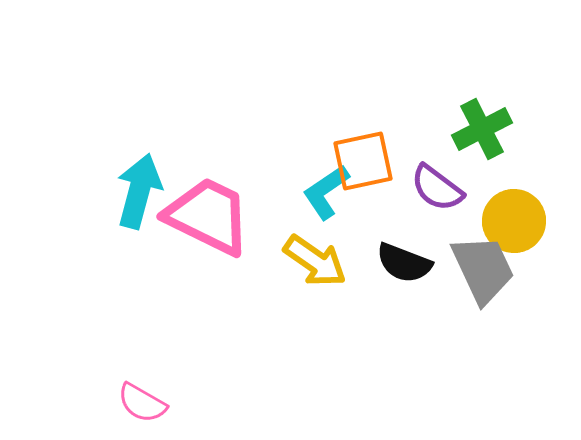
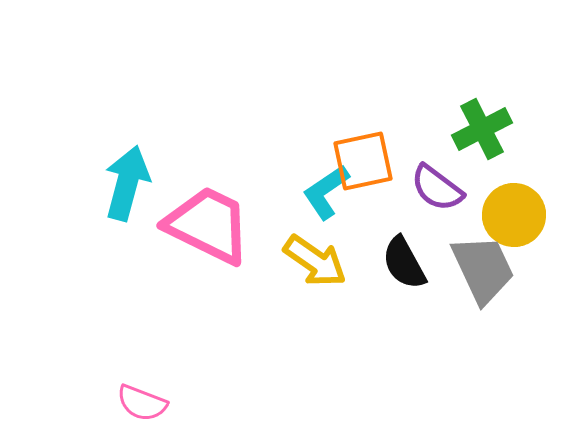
cyan arrow: moved 12 px left, 8 px up
pink trapezoid: moved 9 px down
yellow circle: moved 6 px up
black semicircle: rotated 40 degrees clockwise
pink semicircle: rotated 9 degrees counterclockwise
